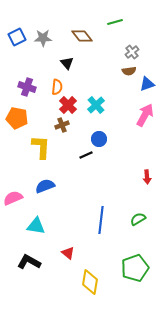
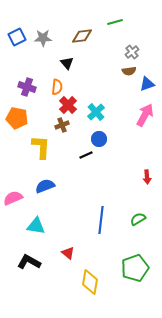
brown diamond: rotated 60 degrees counterclockwise
cyan cross: moved 7 px down
